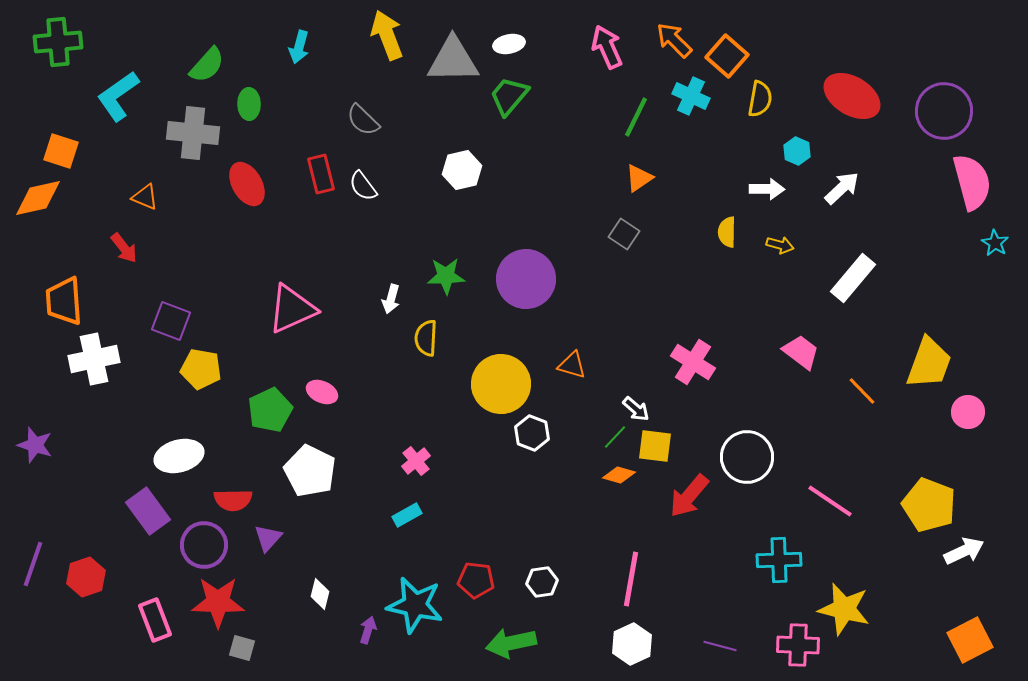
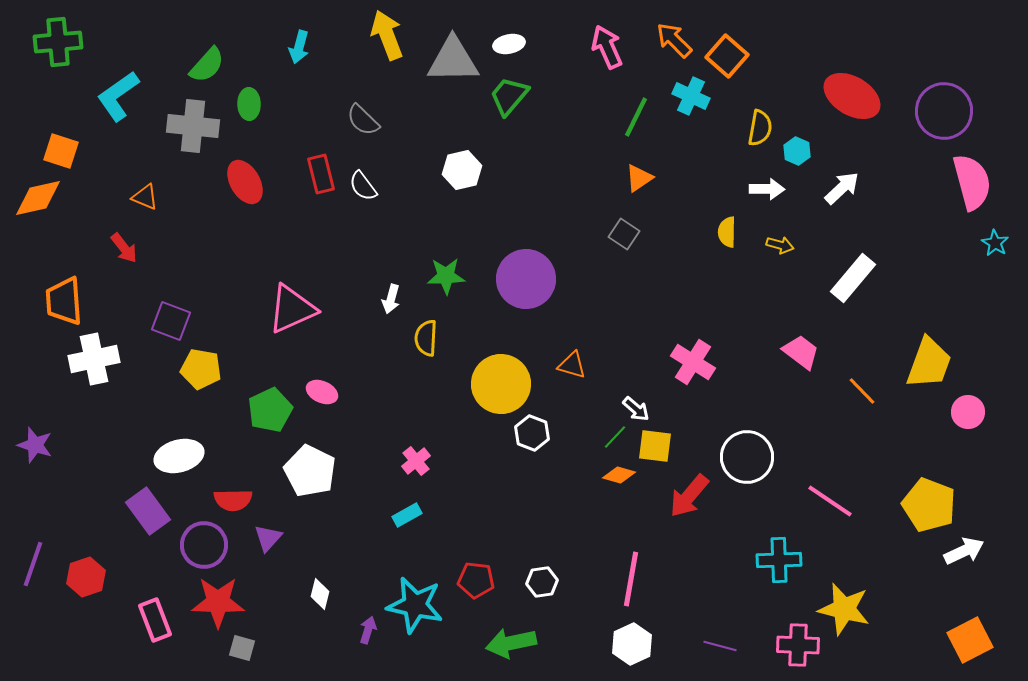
yellow semicircle at (760, 99): moved 29 px down
gray cross at (193, 133): moved 7 px up
red ellipse at (247, 184): moved 2 px left, 2 px up
